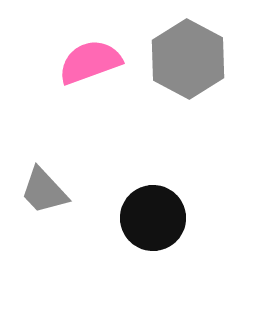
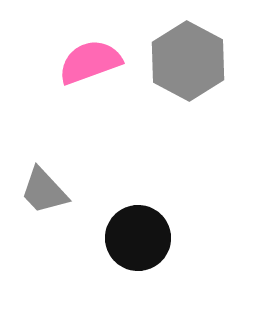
gray hexagon: moved 2 px down
black circle: moved 15 px left, 20 px down
